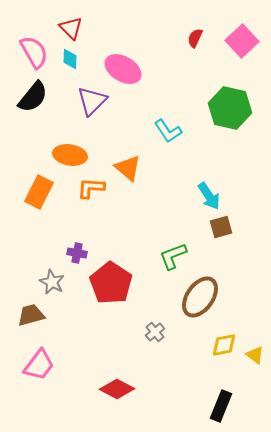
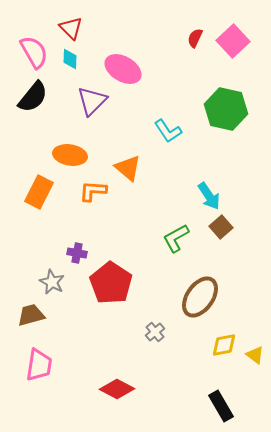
pink square: moved 9 px left
green hexagon: moved 4 px left, 1 px down
orange L-shape: moved 2 px right, 3 px down
brown square: rotated 25 degrees counterclockwise
green L-shape: moved 3 px right, 18 px up; rotated 8 degrees counterclockwise
pink trapezoid: rotated 28 degrees counterclockwise
black rectangle: rotated 52 degrees counterclockwise
